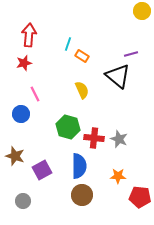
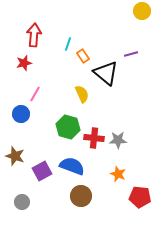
red arrow: moved 5 px right
orange rectangle: moved 1 px right; rotated 24 degrees clockwise
black triangle: moved 12 px left, 3 px up
yellow semicircle: moved 4 px down
pink line: rotated 56 degrees clockwise
gray star: moved 1 px left, 1 px down; rotated 24 degrees counterclockwise
blue semicircle: moved 7 px left; rotated 70 degrees counterclockwise
purple square: moved 1 px down
orange star: moved 2 px up; rotated 21 degrees clockwise
brown circle: moved 1 px left, 1 px down
gray circle: moved 1 px left, 1 px down
